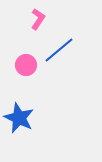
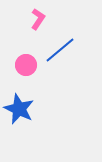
blue line: moved 1 px right
blue star: moved 9 px up
